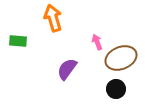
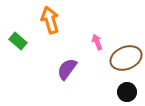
orange arrow: moved 3 px left, 2 px down
green rectangle: rotated 36 degrees clockwise
brown ellipse: moved 5 px right
black circle: moved 11 px right, 3 px down
